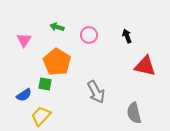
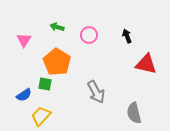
red triangle: moved 1 px right, 2 px up
